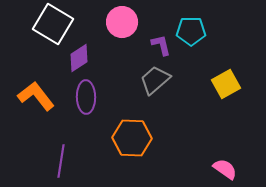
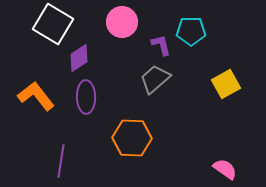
gray trapezoid: moved 1 px up
